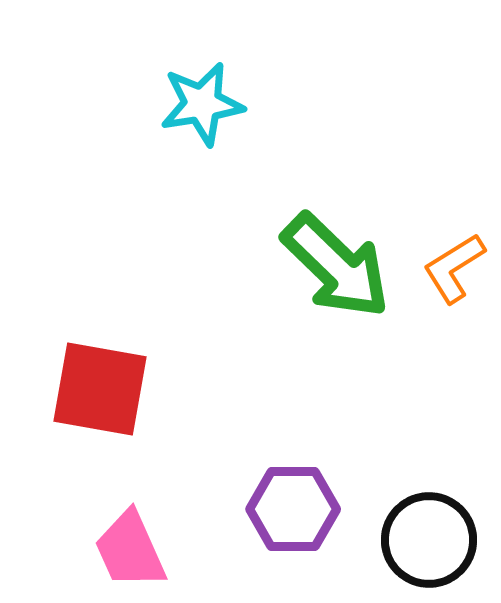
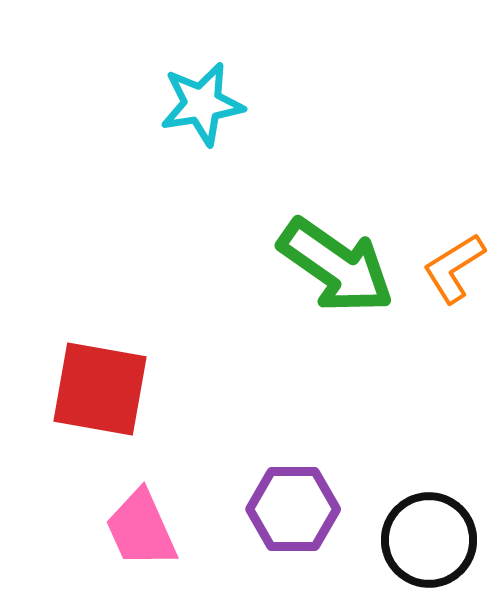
green arrow: rotated 9 degrees counterclockwise
pink trapezoid: moved 11 px right, 21 px up
